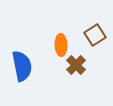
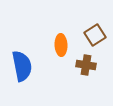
brown cross: moved 10 px right; rotated 36 degrees counterclockwise
